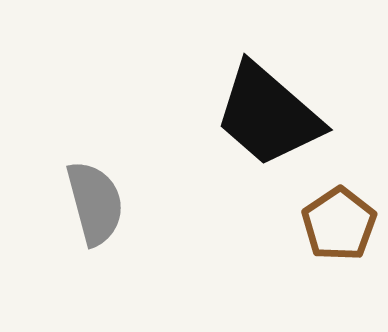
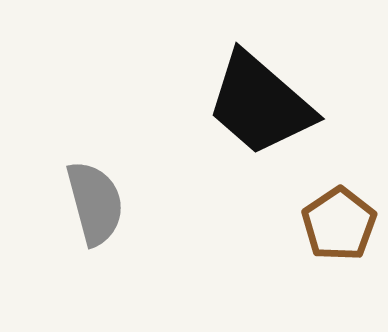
black trapezoid: moved 8 px left, 11 px up
